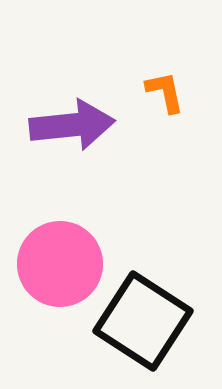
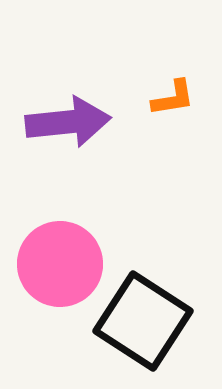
orange L-shape: moved 8 px right, 6 px down; rotated 93 degrees clockwise
purple arrow: moved 4 px left, 3 px up
